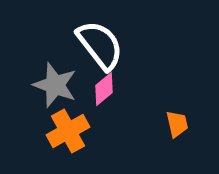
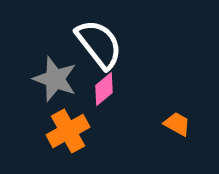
white semicircle: moved 1 px left, 1 px up
gray star: moved 6 px up
orange trapezoid: rotated 48 degrees counterclockwise
